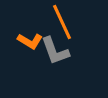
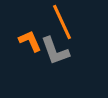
orange L-shape: rotated 145 degrees counterclockwise
